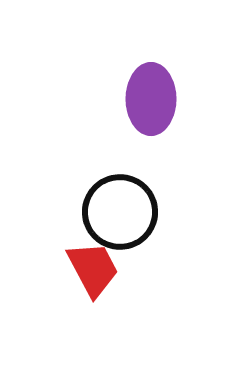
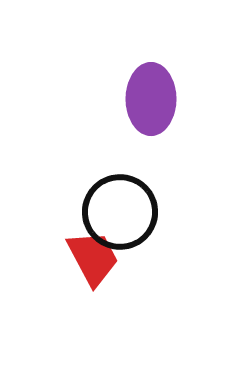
red trapezoid: moved 11 px up
